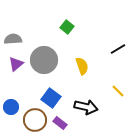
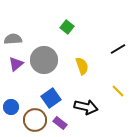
blue square: rotated 18 degrees clockwise
